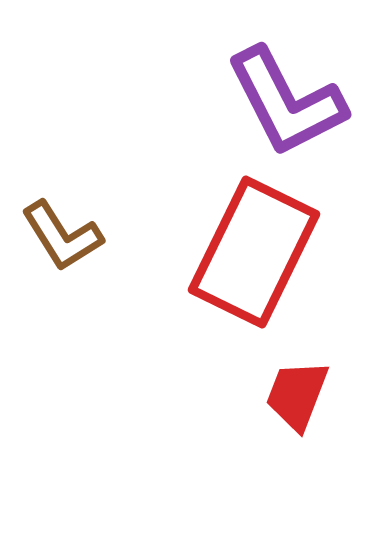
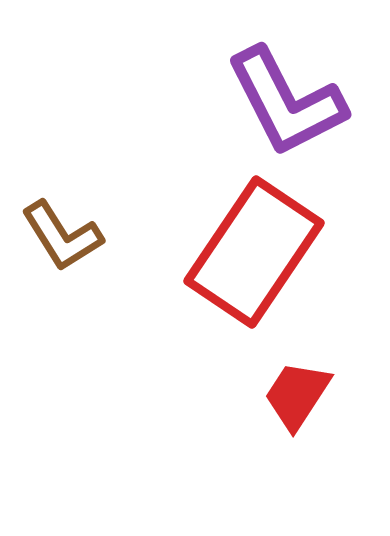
red rectangle: rotated 8 degrees clockwise
red trapezoid: rotated 12 degrees clockwise
